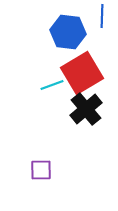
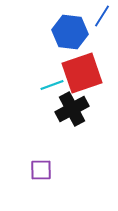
blue line: rotated 30 degrees clockwise
blue hexagon: moved 2 px right
red square: rotated 12 degrees clockwise
black cross: moved 14 px left; rotated 12 degrees clockwise
